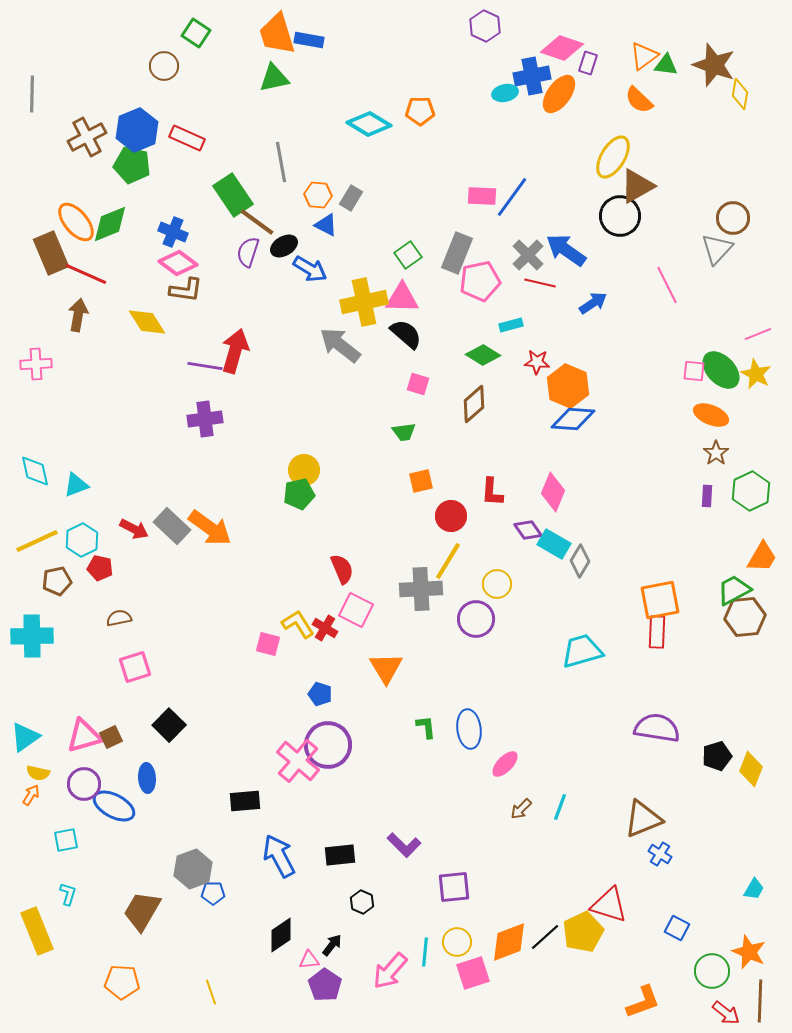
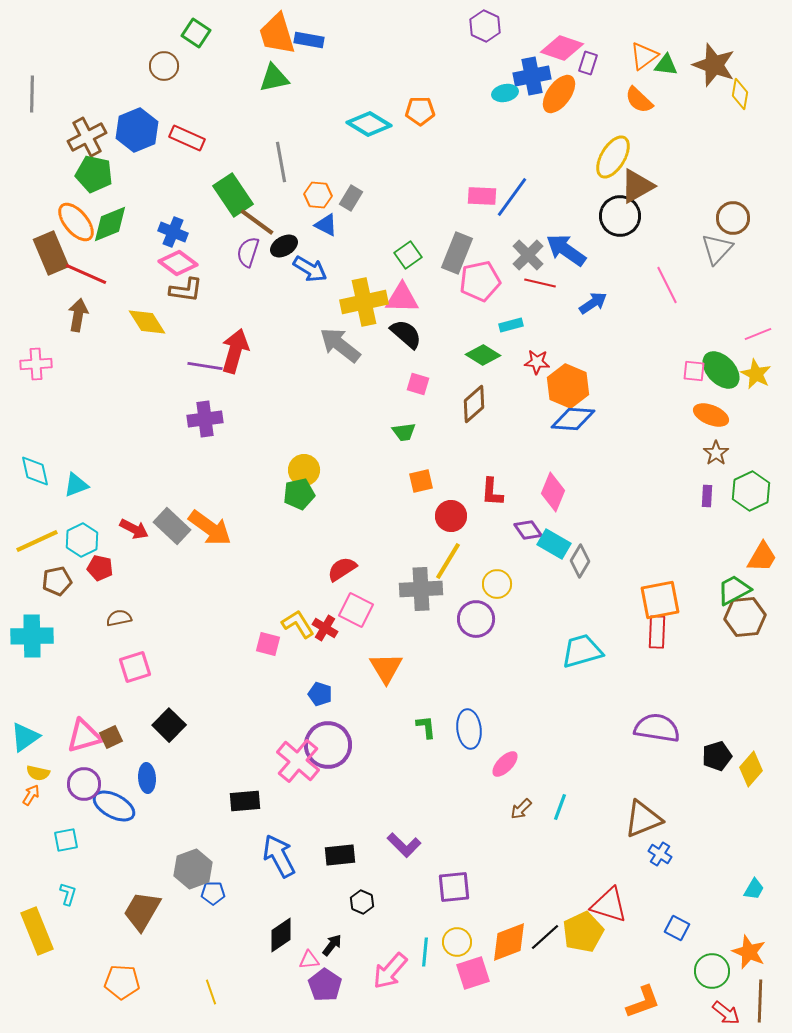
green pentagon at (132, 165): moved 38 px left, 9 px down
red semicircle at (342, 569): rotated 100 degrees counterclockwise
yellow diamond at (751, 769): rotated 20 degrees clockwise
